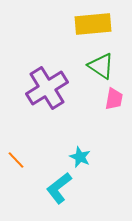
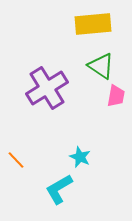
pink trapezoid: moved 2 px right, 3 px up
cyan L-shape: moved 1 px down; rotated 8 degrees clockwise
